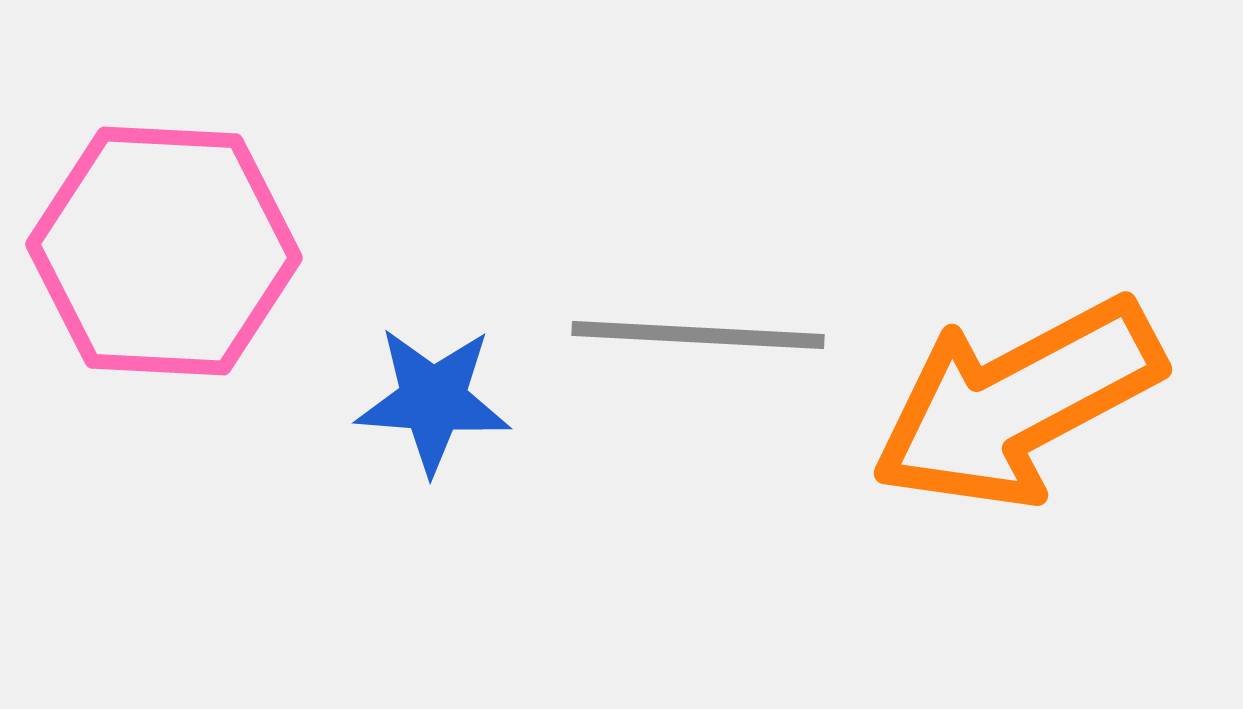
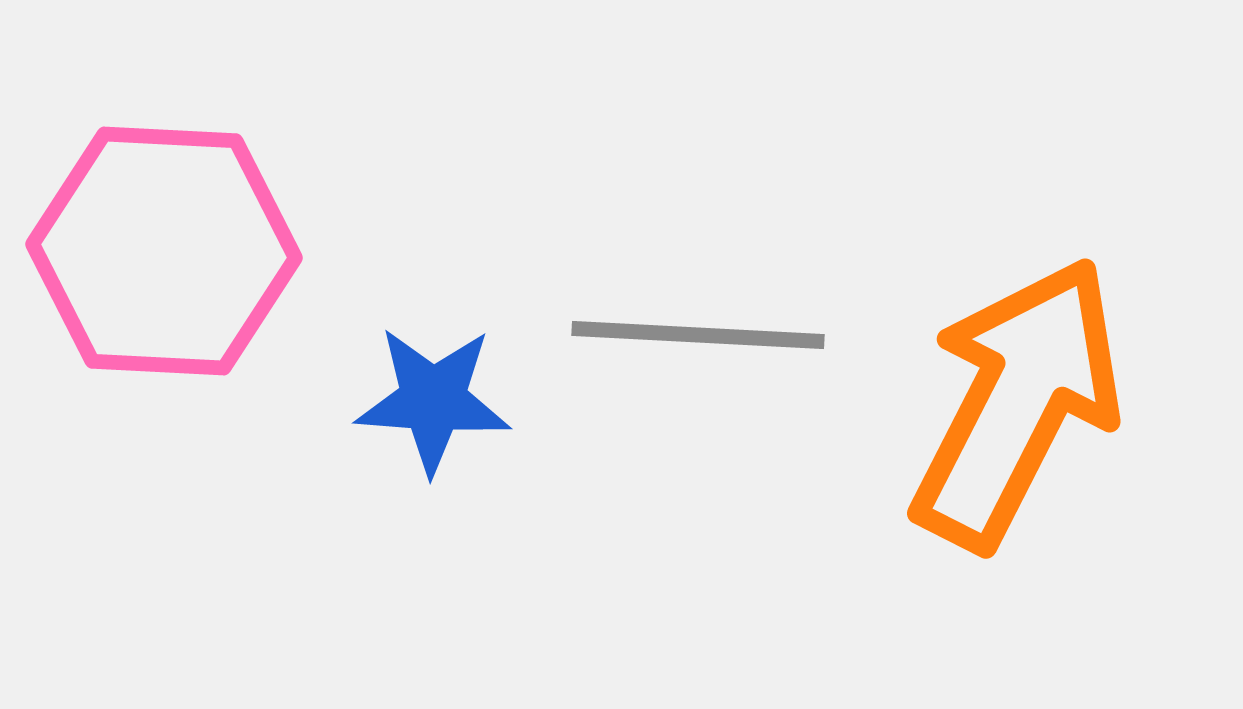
orange arrow: rotated 145 degrees clockwise
